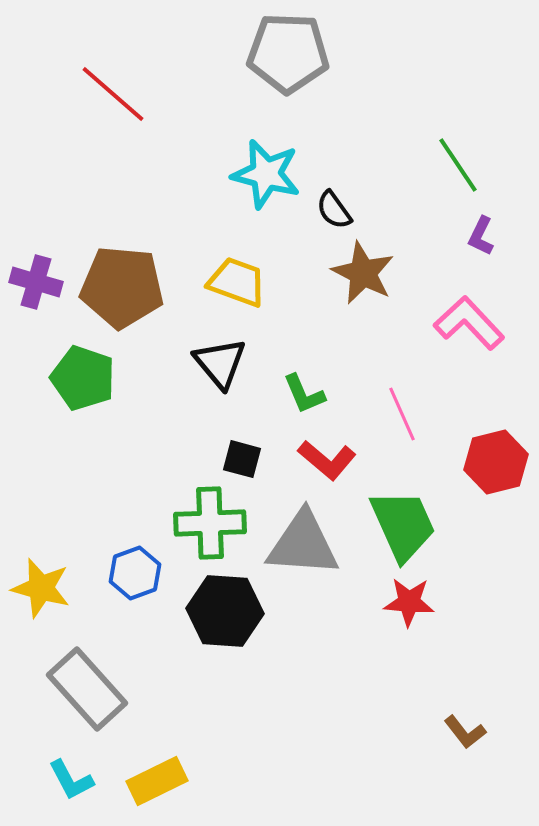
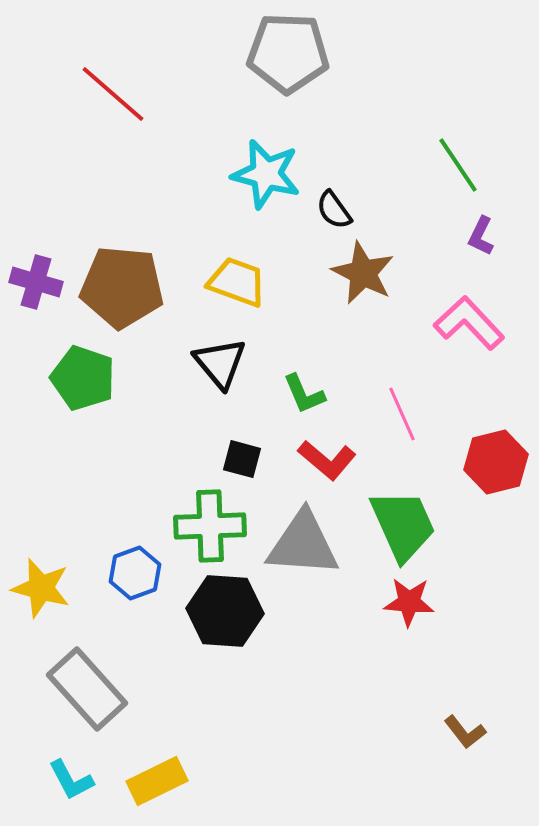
green cross: moved 3 px down
